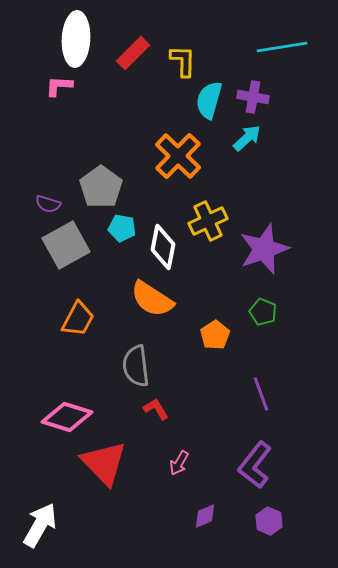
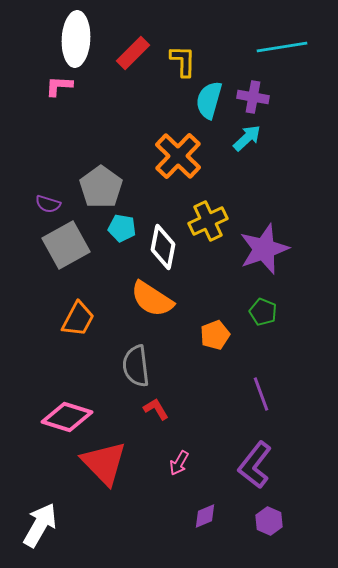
orange pentagon: rotated 12 degrees clockwise
